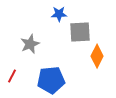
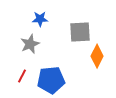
blue star: moved 19 px left, 5 px down
red line: moved 10 px right
